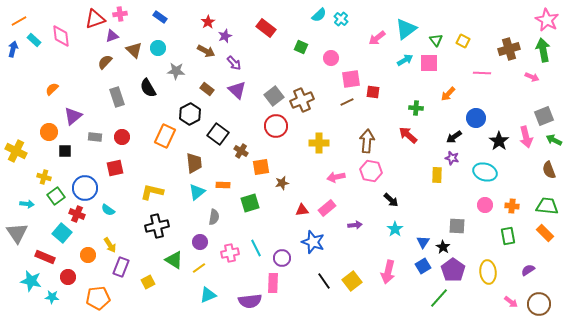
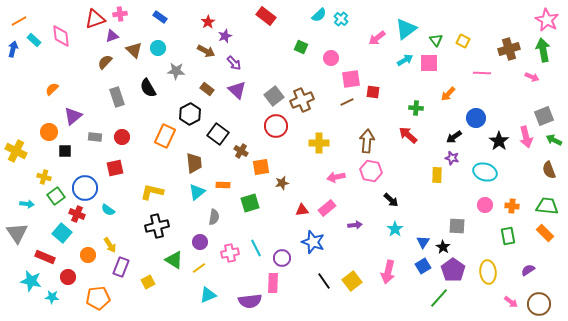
red rectangle at (266, 28): moved 12 px up
